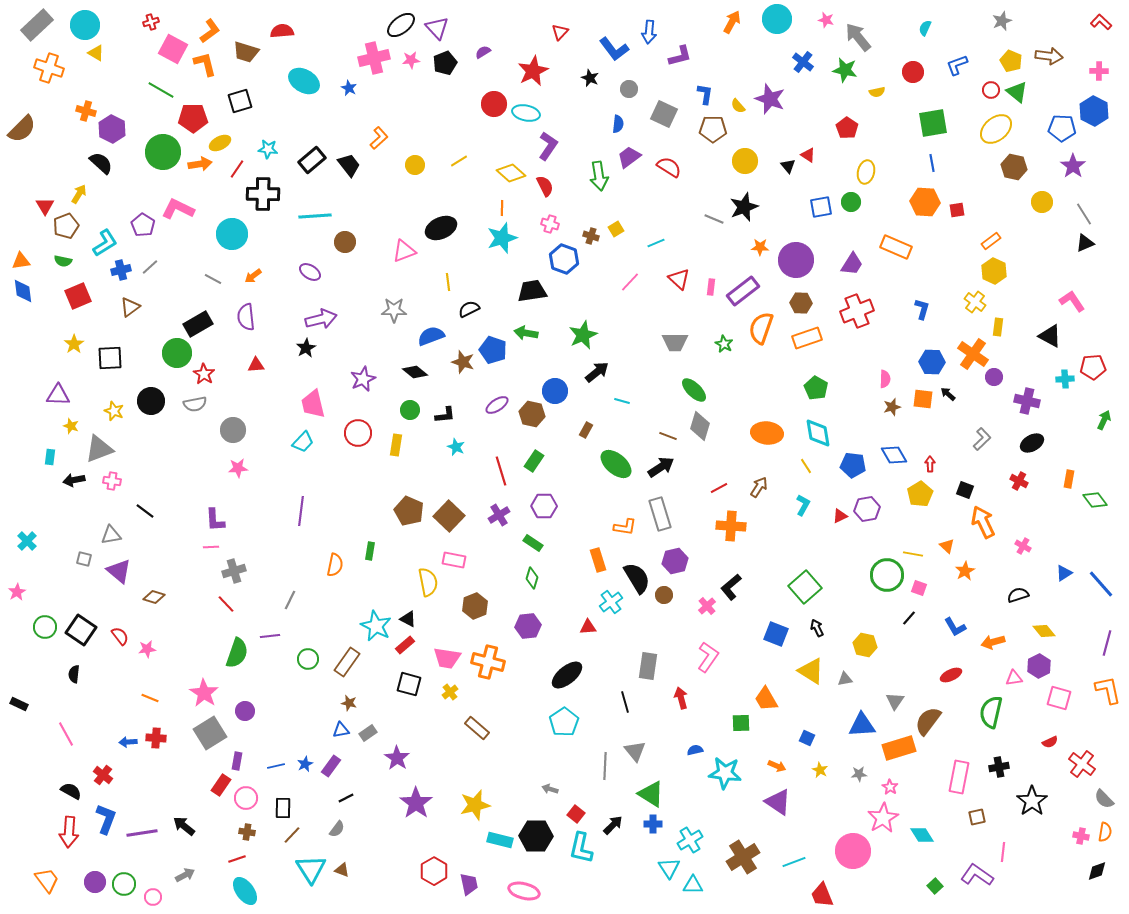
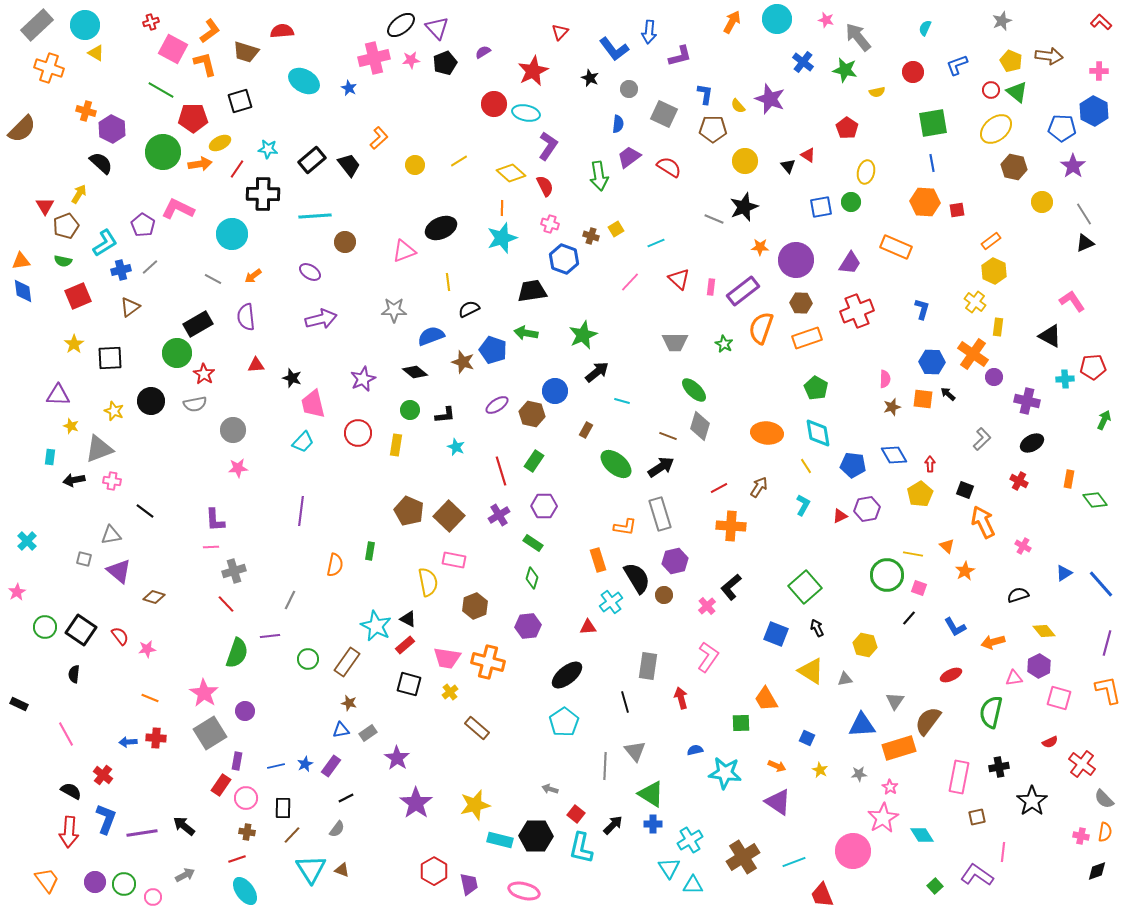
purple trapezoid at (852, 264): moved 2 px left, 1 px up
black star at (306, 348): moved 14 px left, 30 px down; rotated 24 degrees counterclockwise
